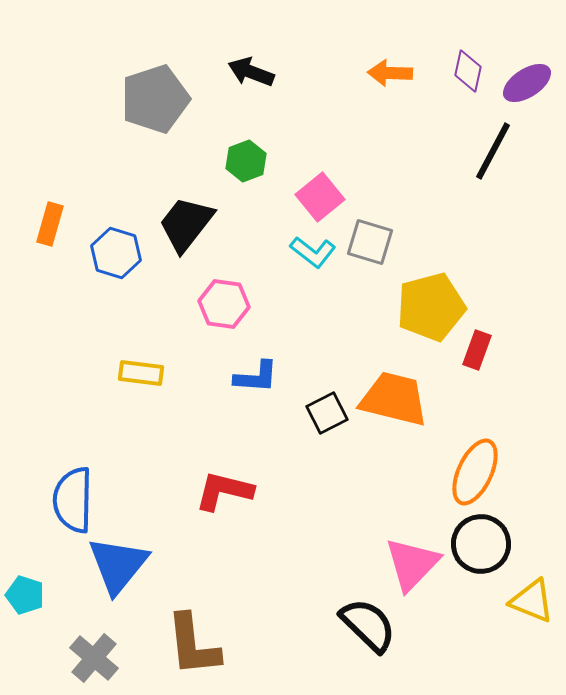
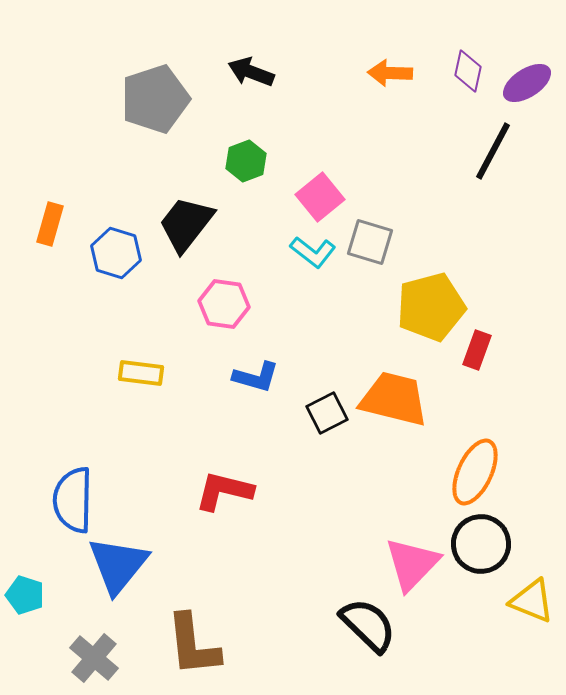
blue L-shape: rotated 12 degrees clockwise
